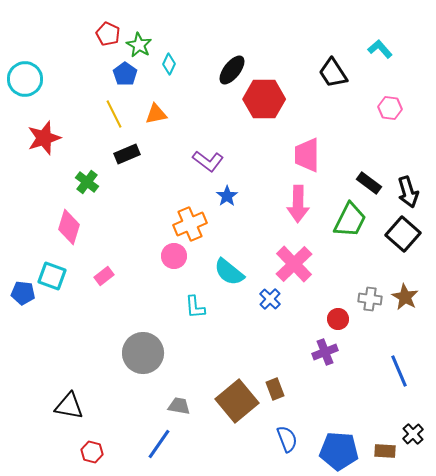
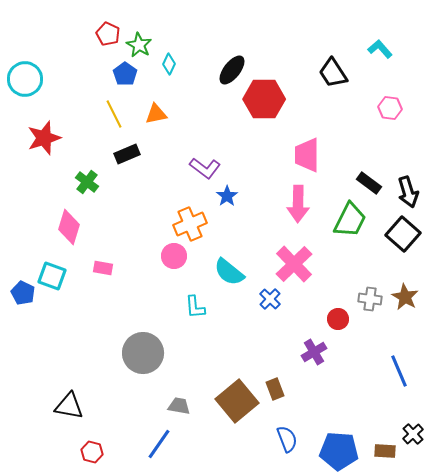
purple L-shape at (208, 161): moved 3 px left, 7 px down
pink rectangle at (104, 276): moved 1 px left, 8 px up; rotated 48 degrees clockwise
blue pentagon at (23, 293): rotated 20 degrees clockwise
purple cross at (325, 352): moved 11 px left; rotated 10 degrees counterclockwise
